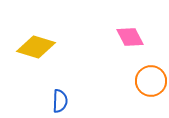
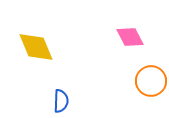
yellow diamond: rotated 51 degrees clockwise
blue semicircle: moved 1 px right
